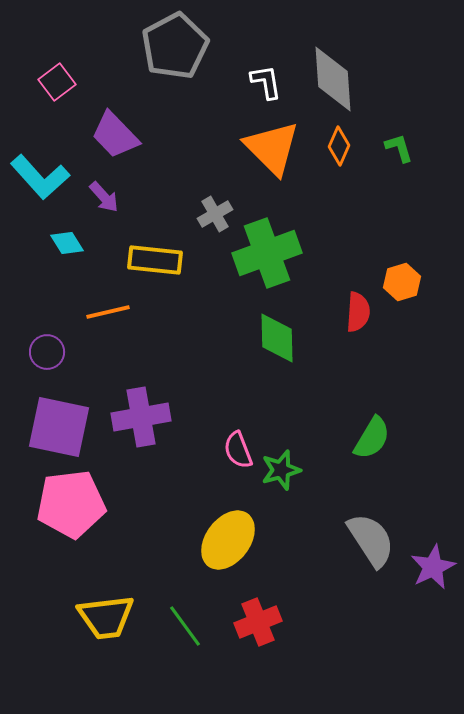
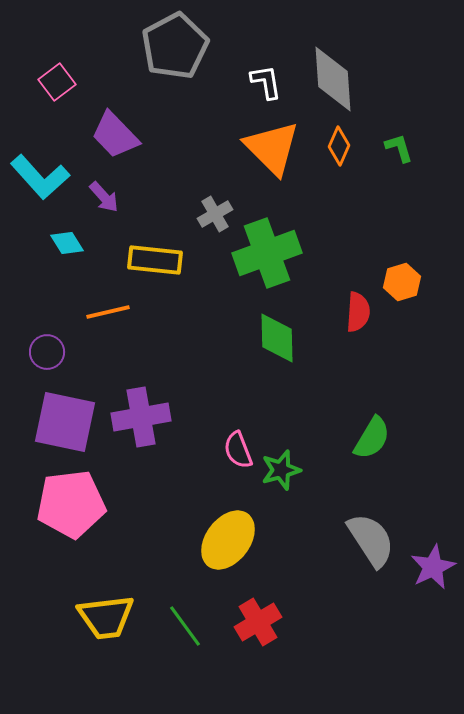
purple square: moved 6 px right, 5 px up
red cross: rotated 9 degrees counterclockwise
